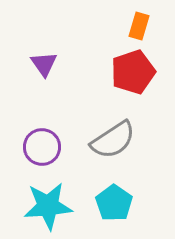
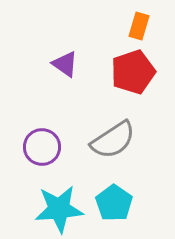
purple triangle: moved 21 px right; rotated 20 degrees counterclockwise
cyan star: moved 11 px right, 3 px down
